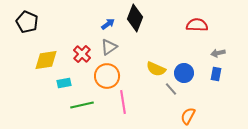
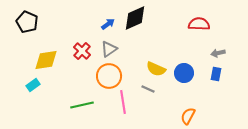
black diamond: rotated 44 degrees clockwise
red semicircle: moved 2 px right, 1 px up
gray triangle: moved 2 px down
red cross: moved 3 px up
orange circle: moved 2 px right
cyan rectangle: moved 31 px left, 2 px down; rotated 24 degrees counterclockwise
gray line: moved 23 px left; rotated 24 degrees counterclockwise
